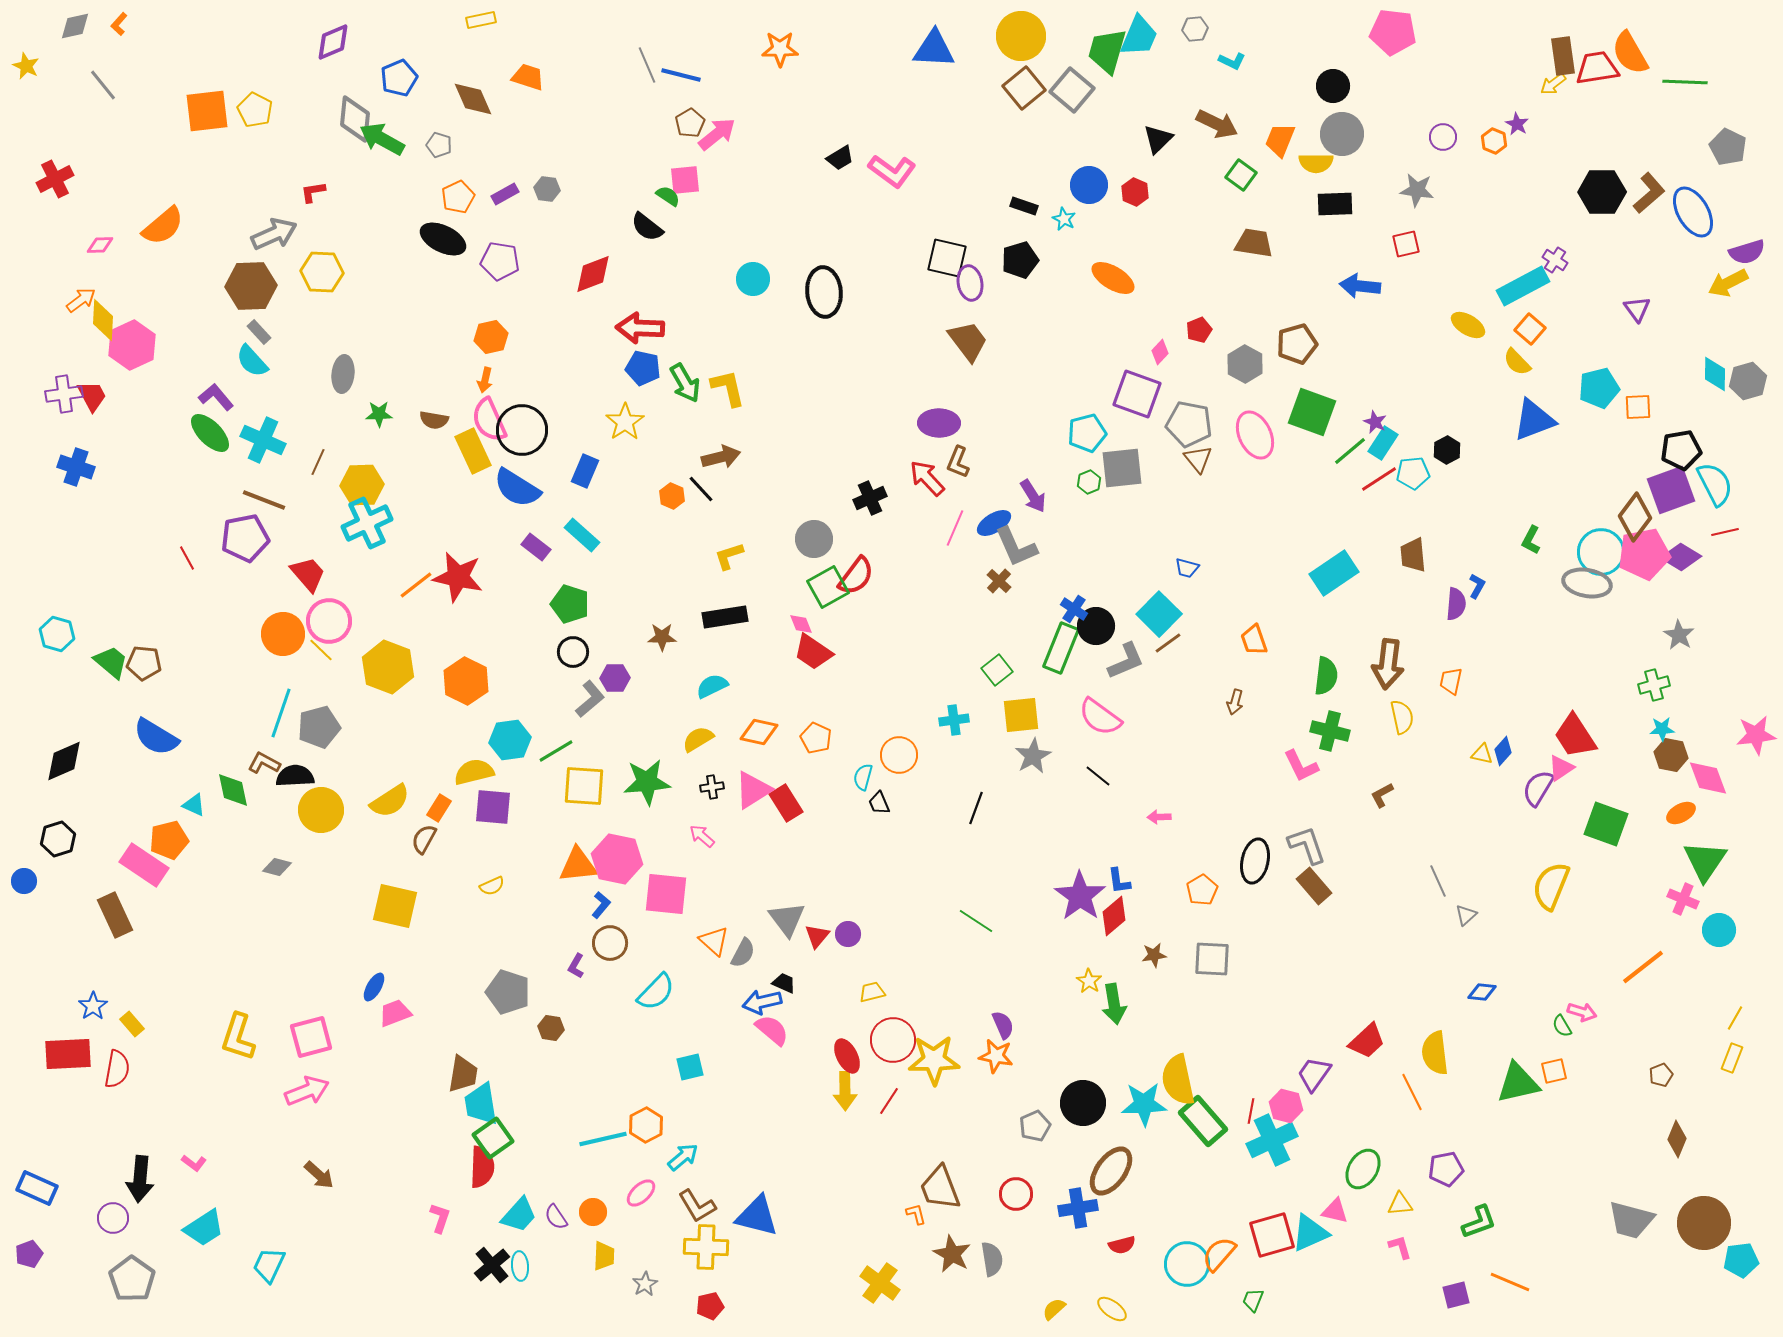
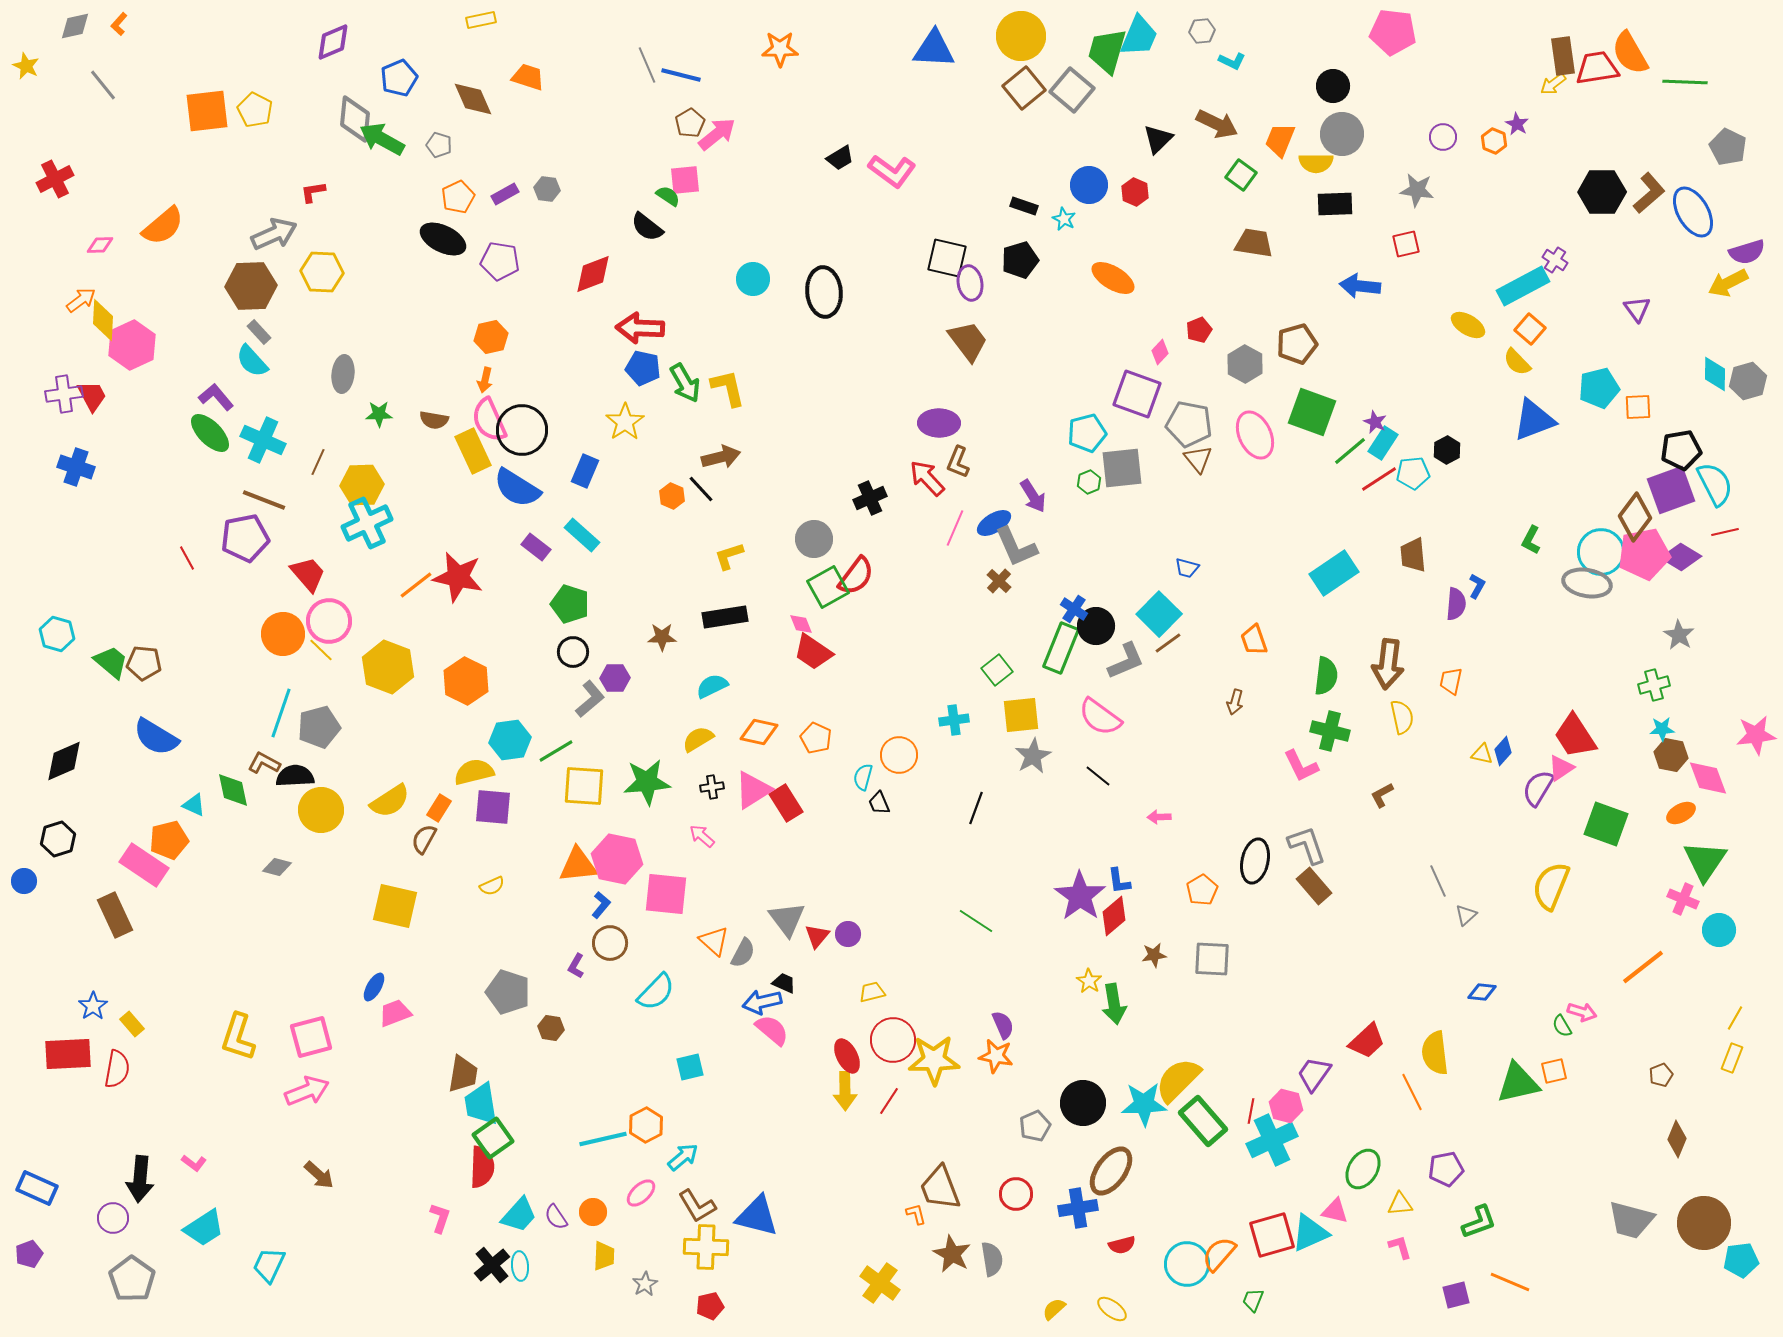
gray hexagon at (1195, 29): moved 7 px right, 2 px down
yellow semicircle at (1178, 1080): rotated 57 degrees clockwise
